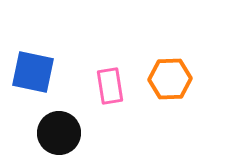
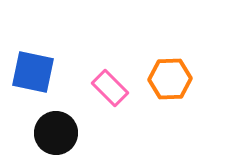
pink rectangle: moved 2 px down; rotated 36 degrees counterclockwise
black circle: moved 3 px left
